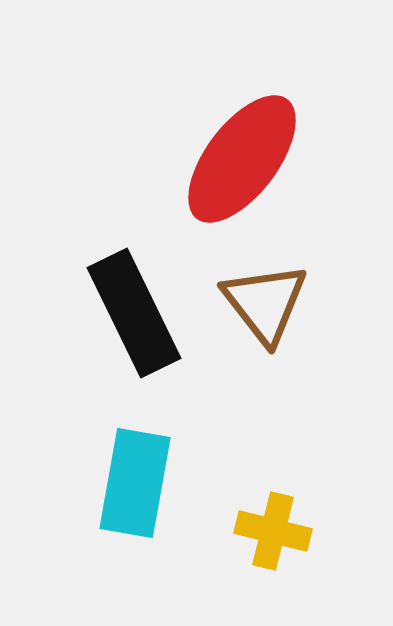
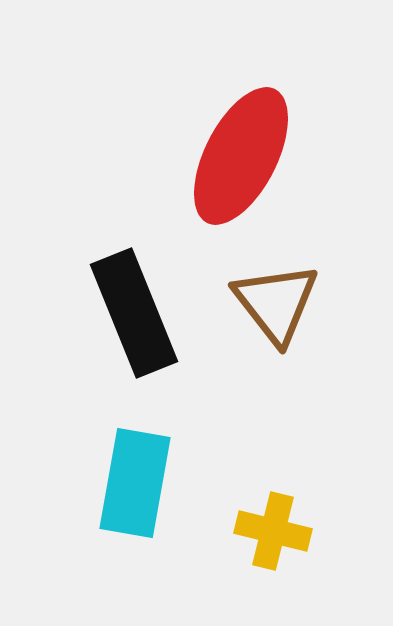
red ellipse: moved 1 px left, 3 px up; rotated 10 degrees counterclockwise
brown triangle: moved 11 px right
black rectangle: rotated 4 degrees clockwise
